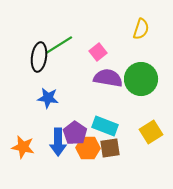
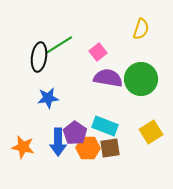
blue star: rotated 15 degrees counterclockwise
